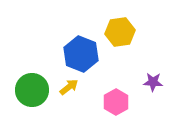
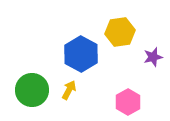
blue hexagon: rotated 8 degrees clockwise
purple star: moved 25 px up; rotated 18 degrees counterclockwise
yellow arrow: moved 3 px down; rotated 24 degrees counterclockwise
pink hexagon: moved 12 px right
